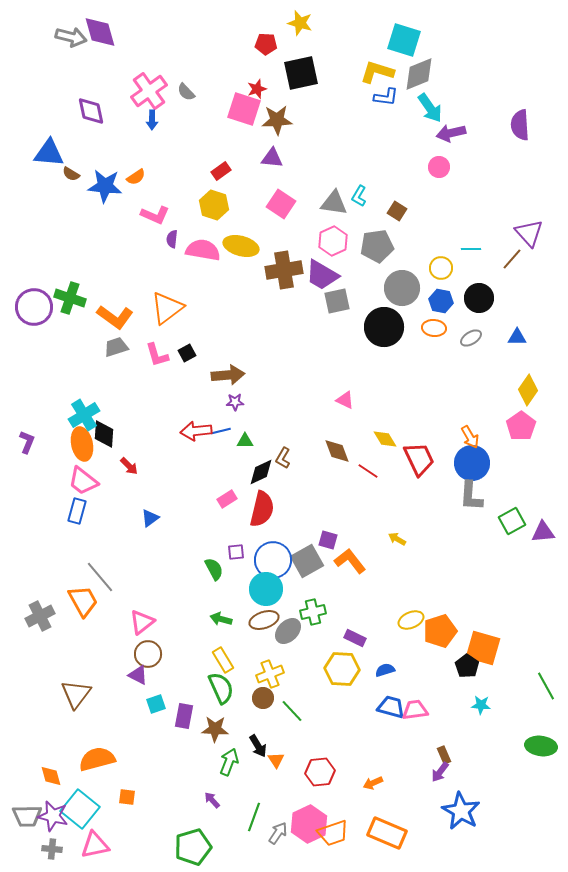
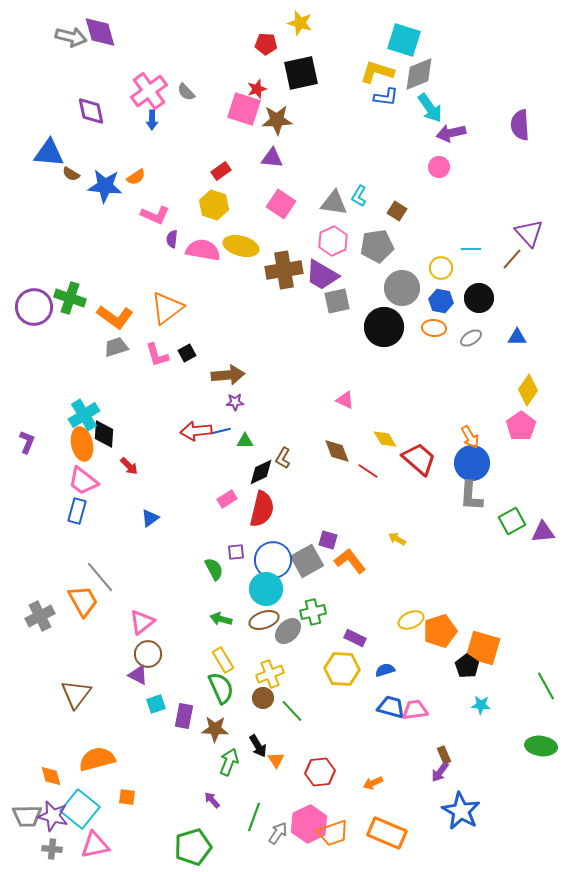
red trapezoid at (419, 459): rotated 24 degrees counterclockwise
